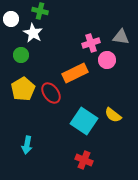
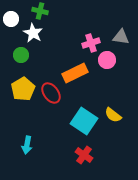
red cross: moved 5 px up; rotated 12 degrees clockwise
